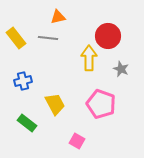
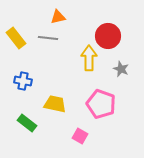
blue cross: rotated 24 degrees clockwise
yellow trapezoid: rotated 50 degrees counterclockwise
pink square: moved 3 px right, 5 px up
